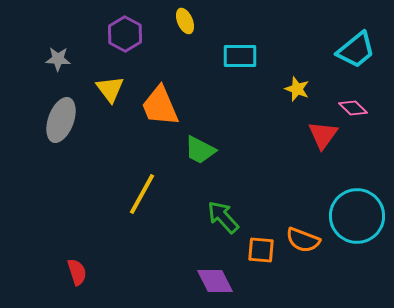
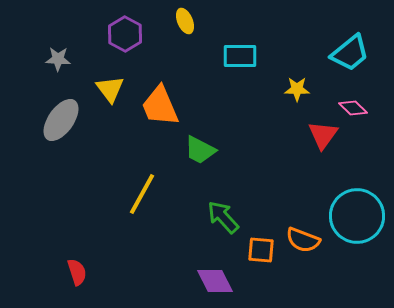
cyan trapezoid: moved 6 px left, 3 px down
yellow star: rotated 20 degrees counterclockwise
gray ellipse: rotated 15 degrees clockwise
